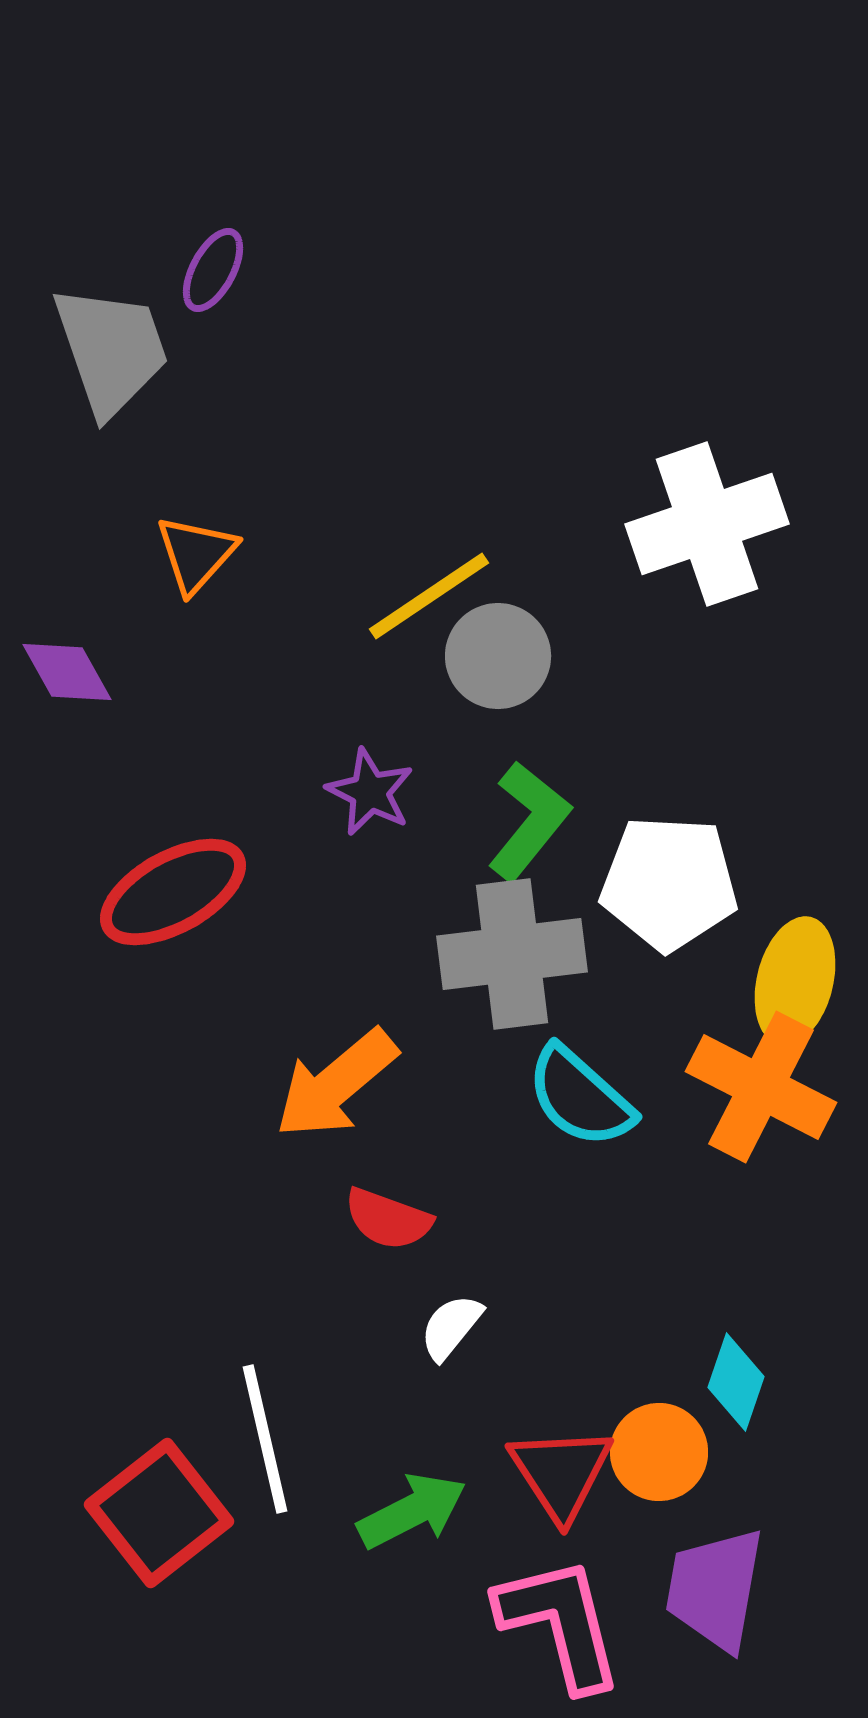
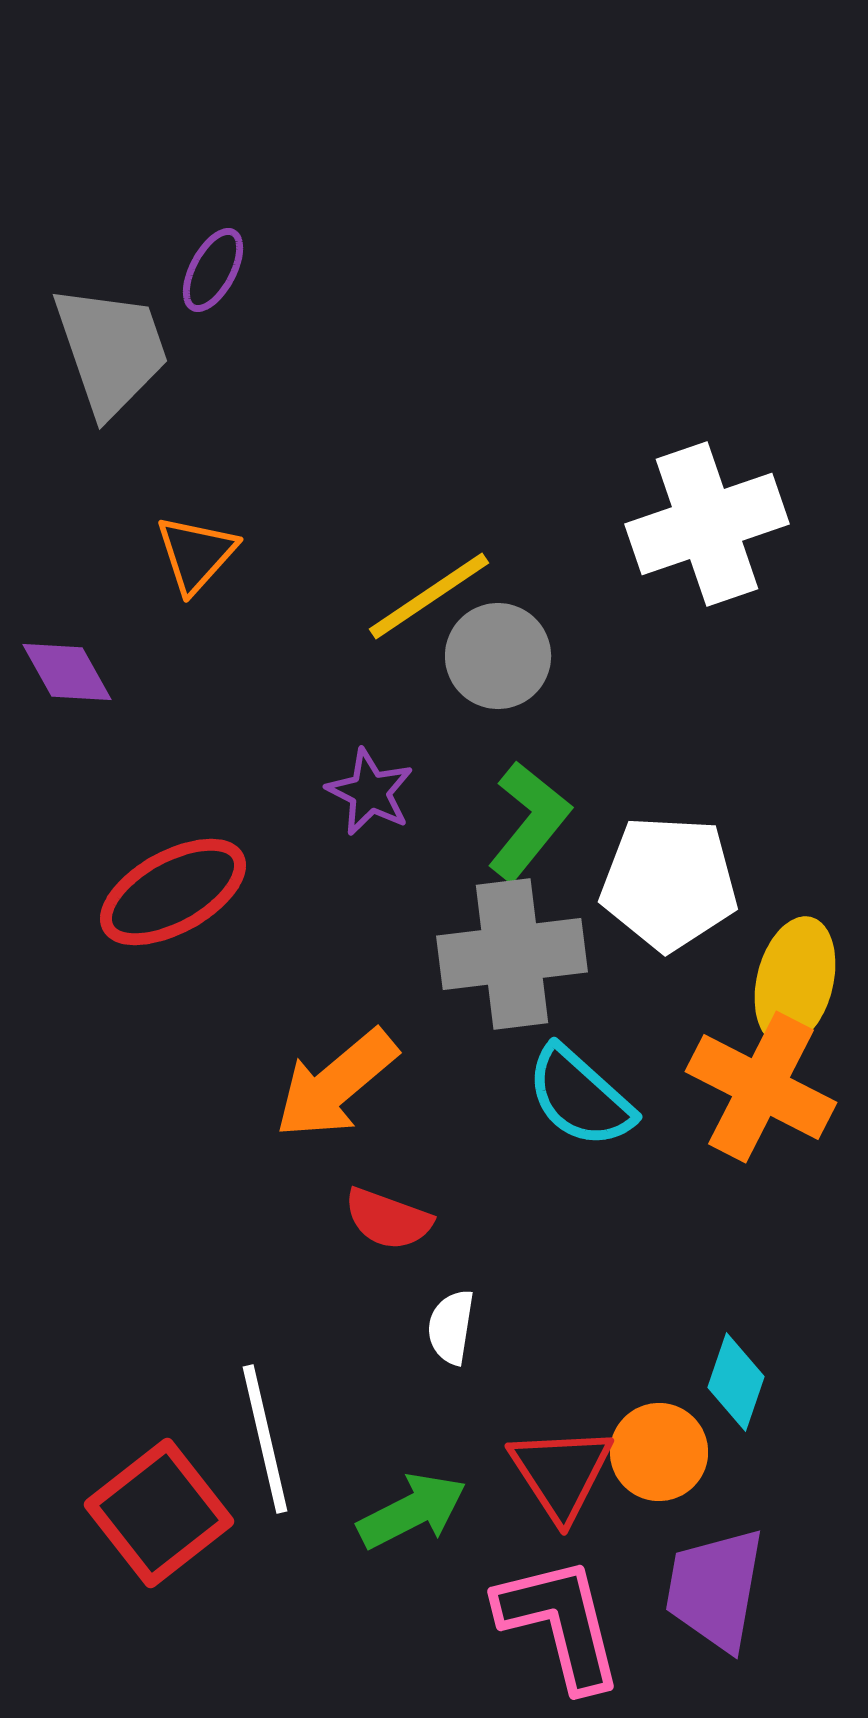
white semicircle: rotated 30 degrees counterclockwise
